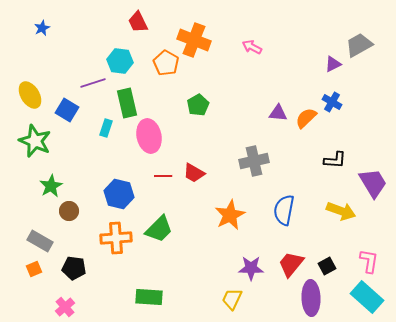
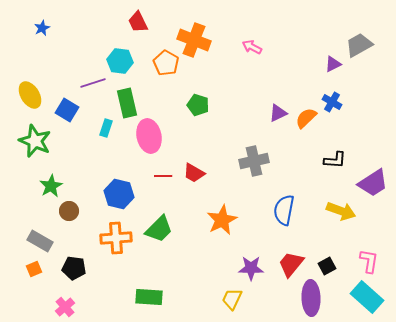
green pentagon at (198, 105): rotated 25 degrees counterclockwise
purple triangle at (278, 113): rotated 30 degrees counterclockwise
purple trapezoid at (373, 183): rotated 88 degrees clockwise
orange star at (230, 215): moved 8 px left, 5 px down
